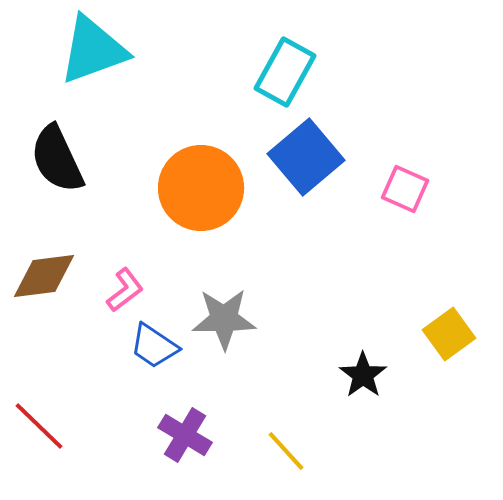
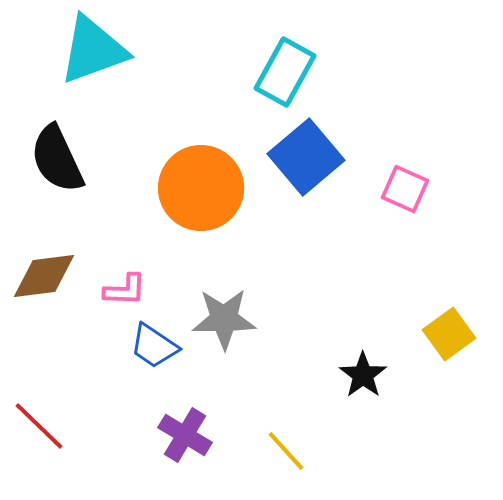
pink L-shape: rotated 39 degrees clockwise
